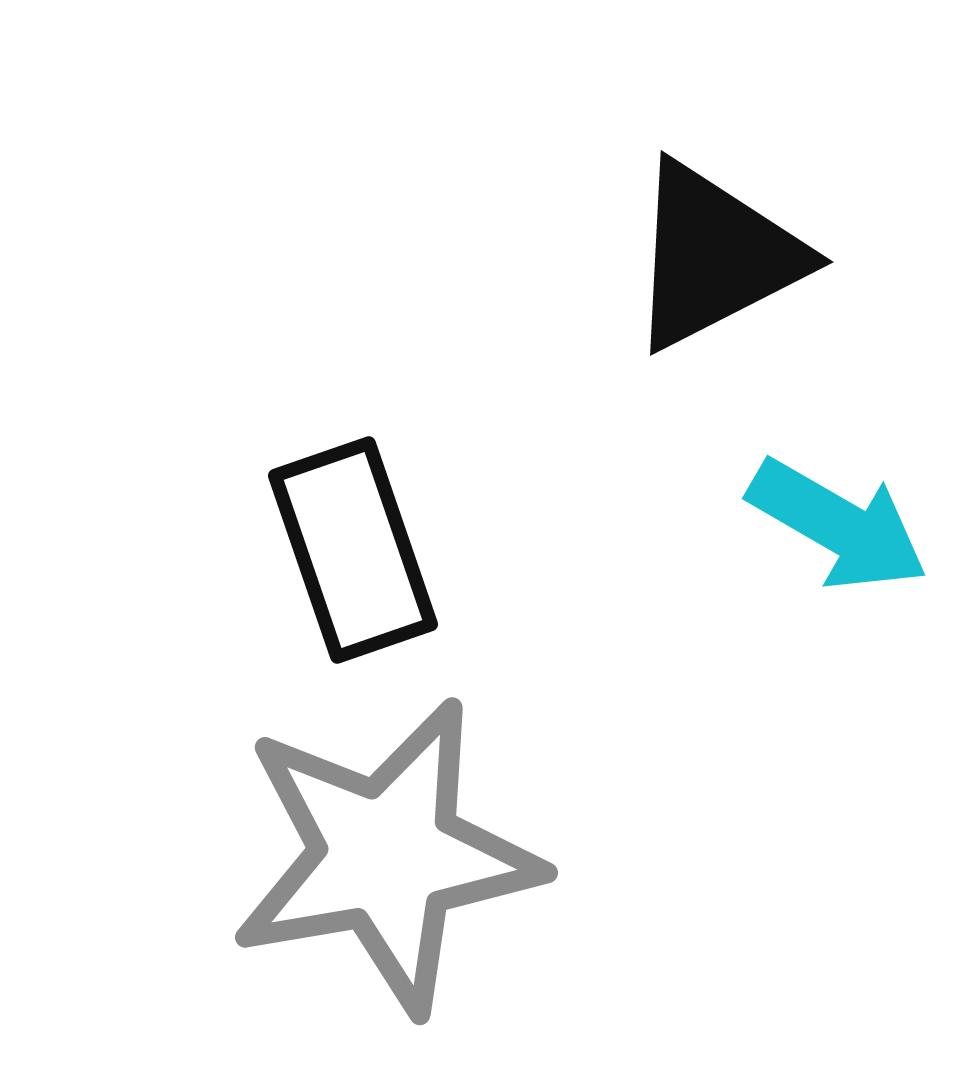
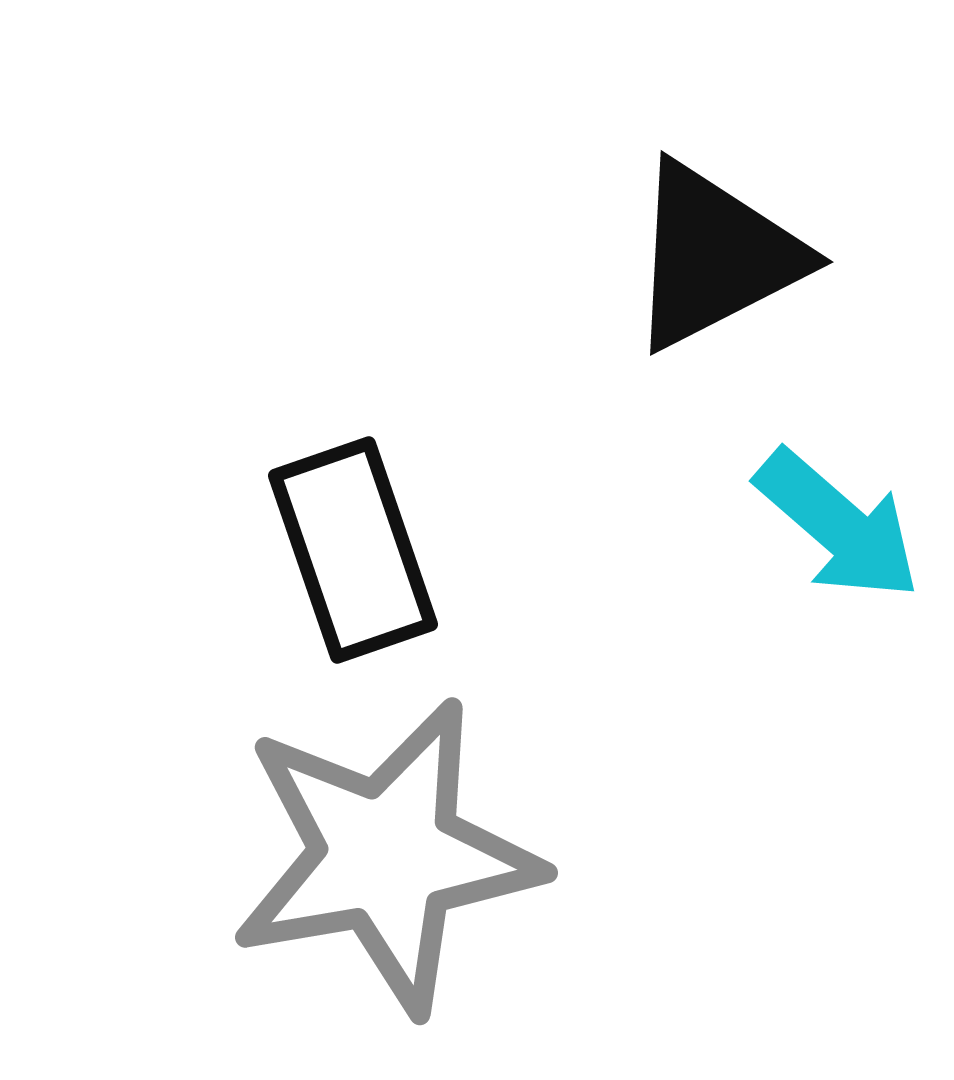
cyan arrow: rotated 11 degrees clockwise
